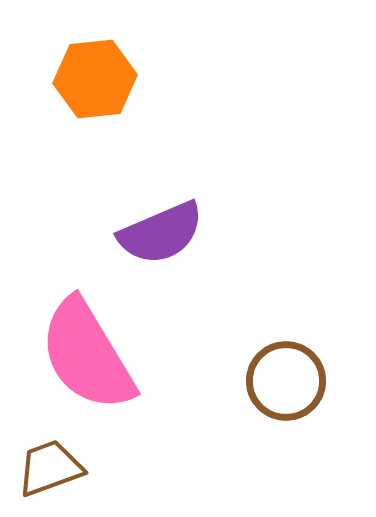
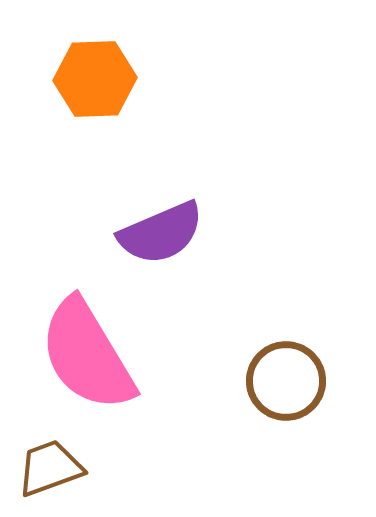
orange hexagon: rotated 4 degrees clockwise
